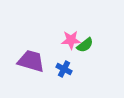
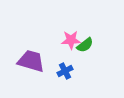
blue cross: moved 1 px right, 2 px down; rotated 35 degrees clockwise
